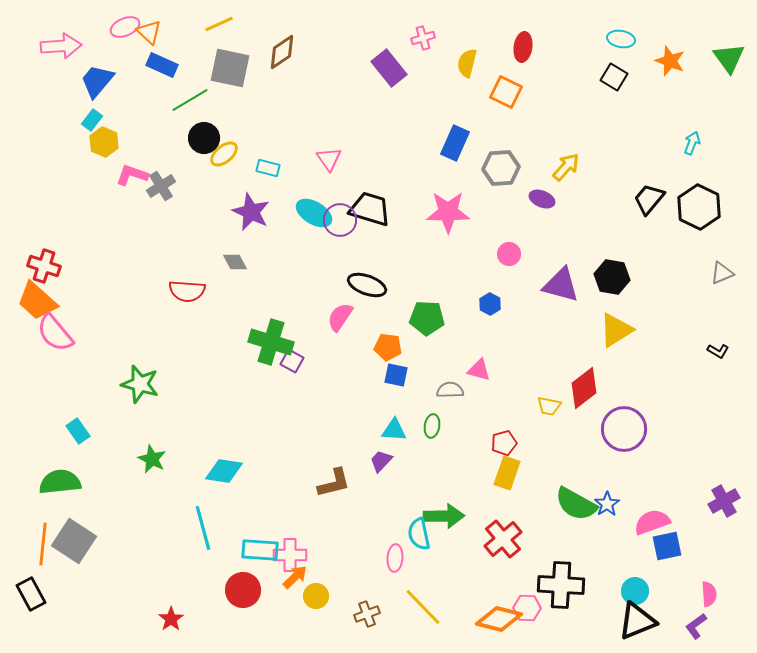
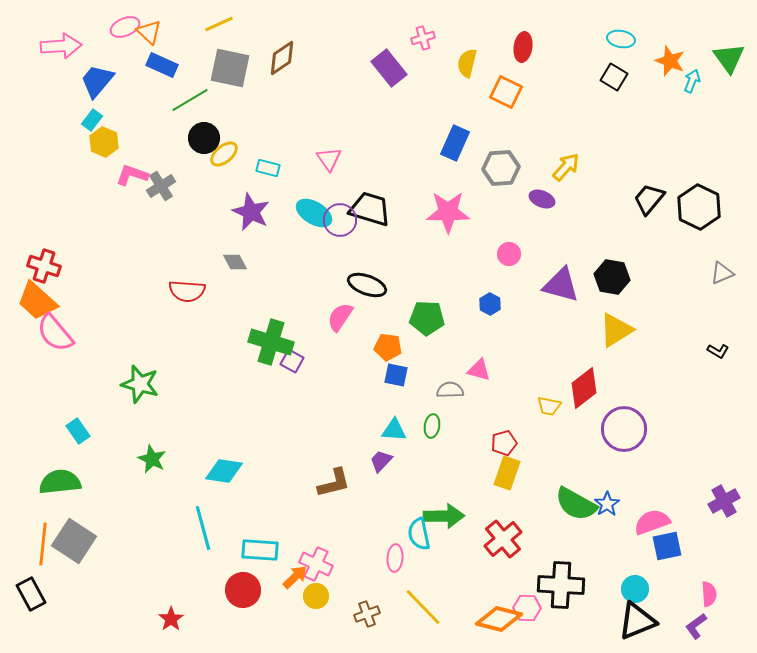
brown diamond at (282, 52): moved 6 px down
cyan arrow at (692, 143): moved 62 px up
pink cross at (290, 555): moved 26 px right, 9 px down; rotated 24 degrees clockwise
cyan circle at (635, 591): moved 2 px up
